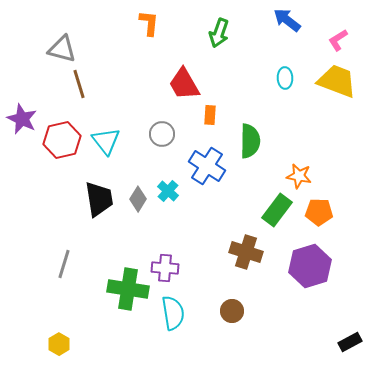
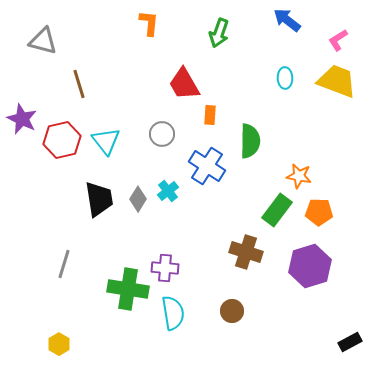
gray triangle: moved 19 px left, 8 px up
cyan cross: rotated 10 degrees clockwise
